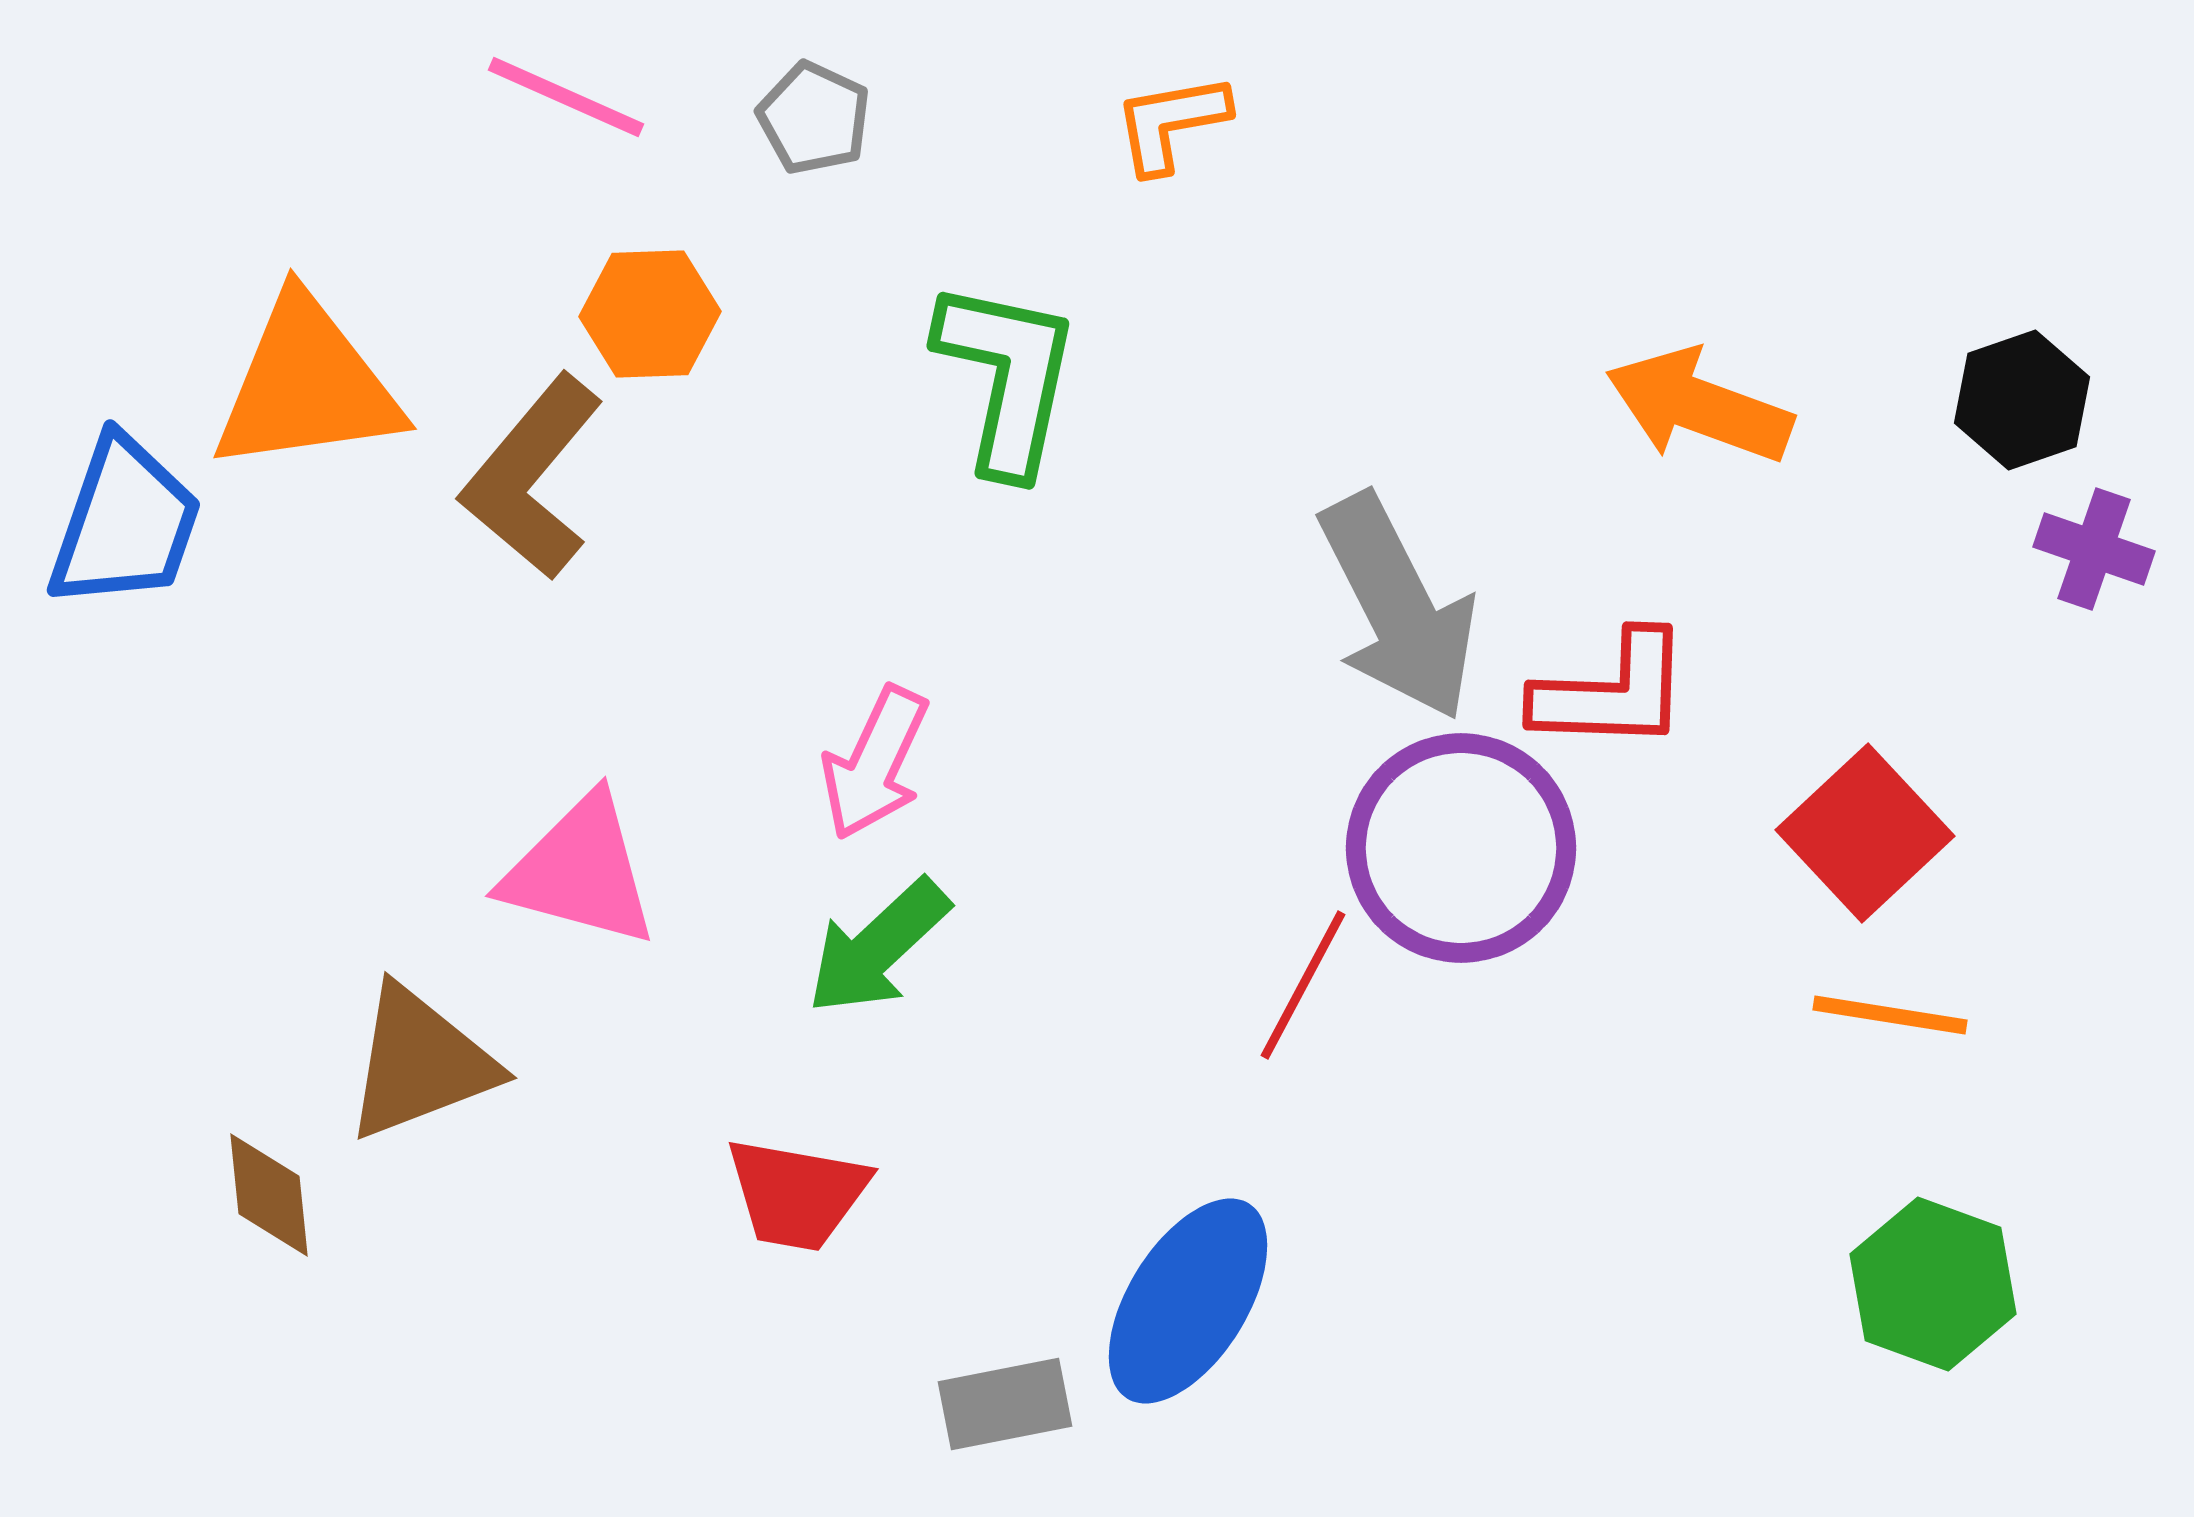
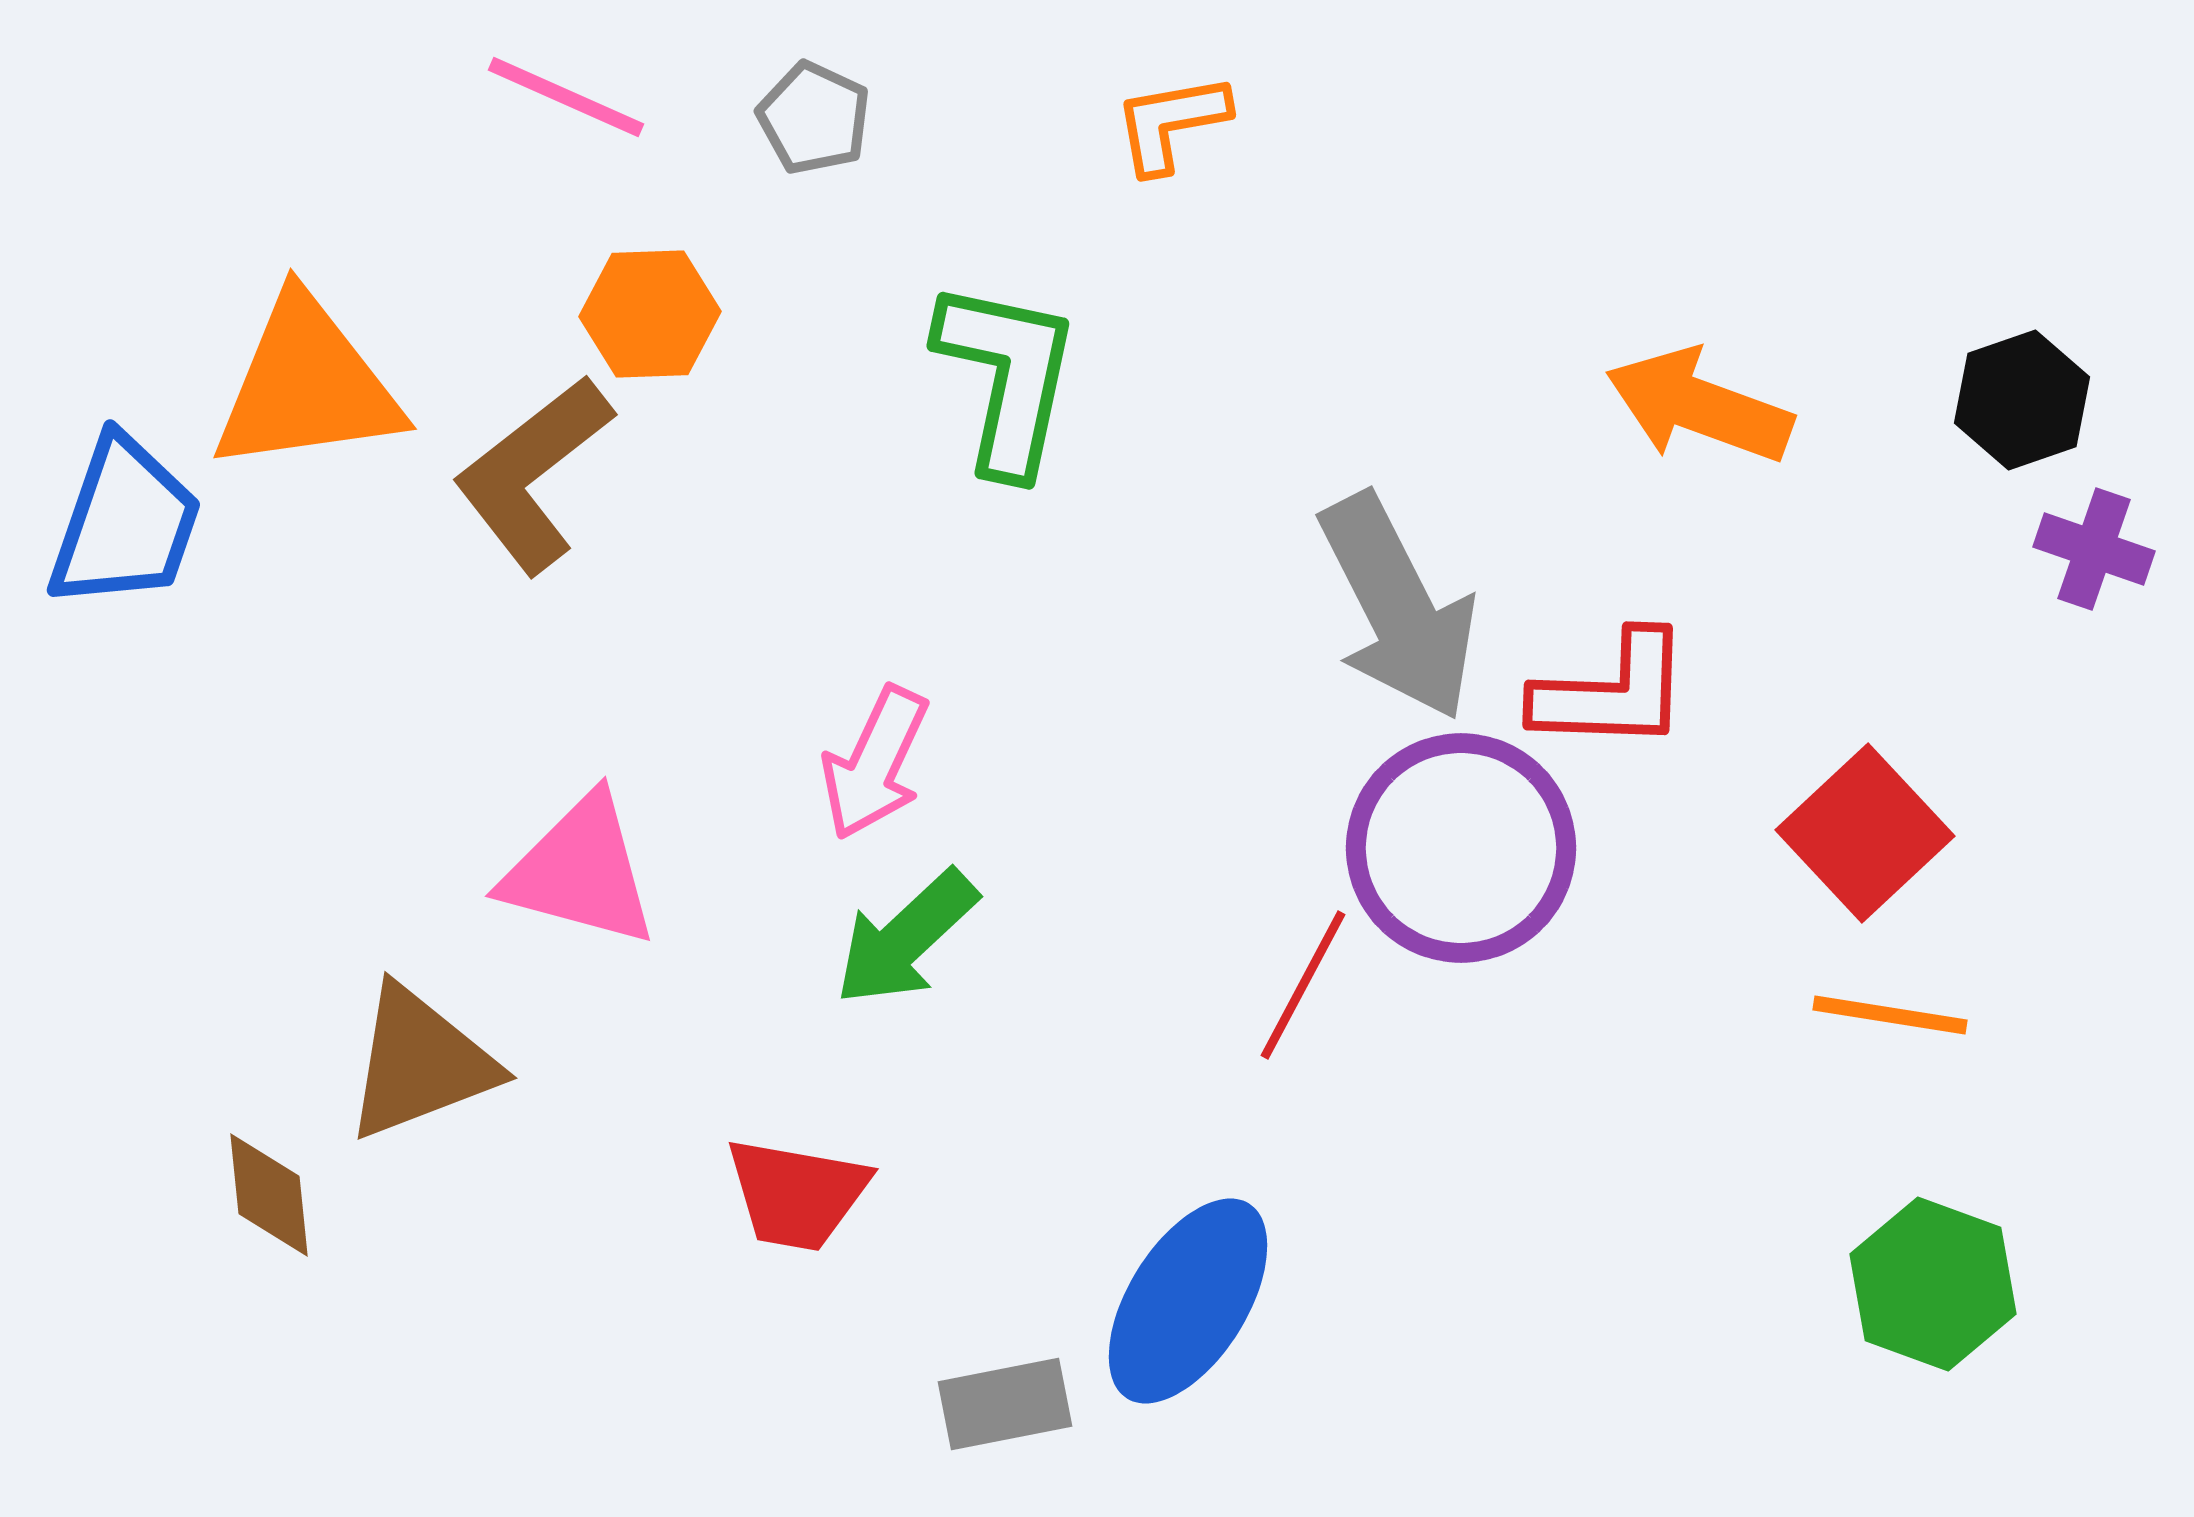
brown L-shape: moved 1 px right, 3 px up; rotated 12 degrees clockwise
green arrow: moved 28 px right, 9 px up
